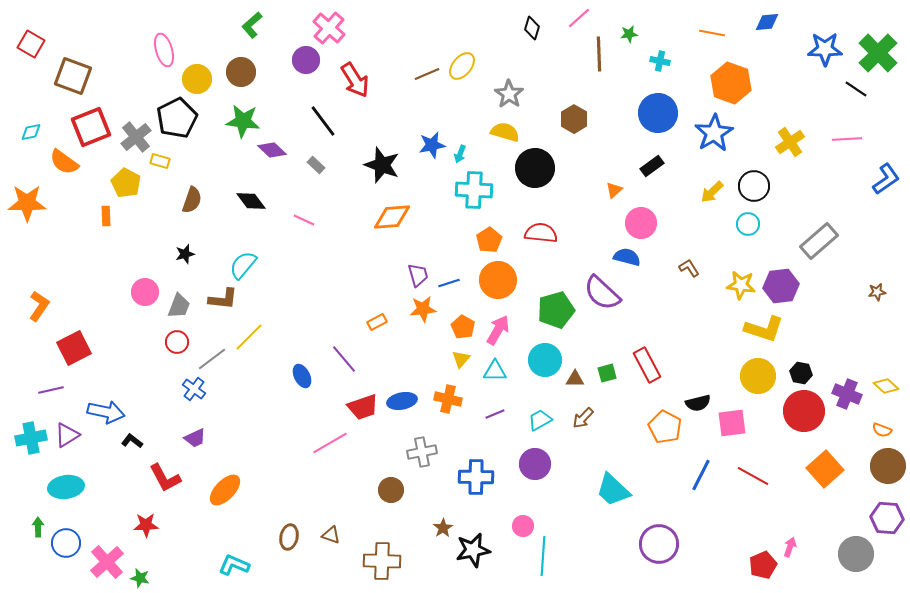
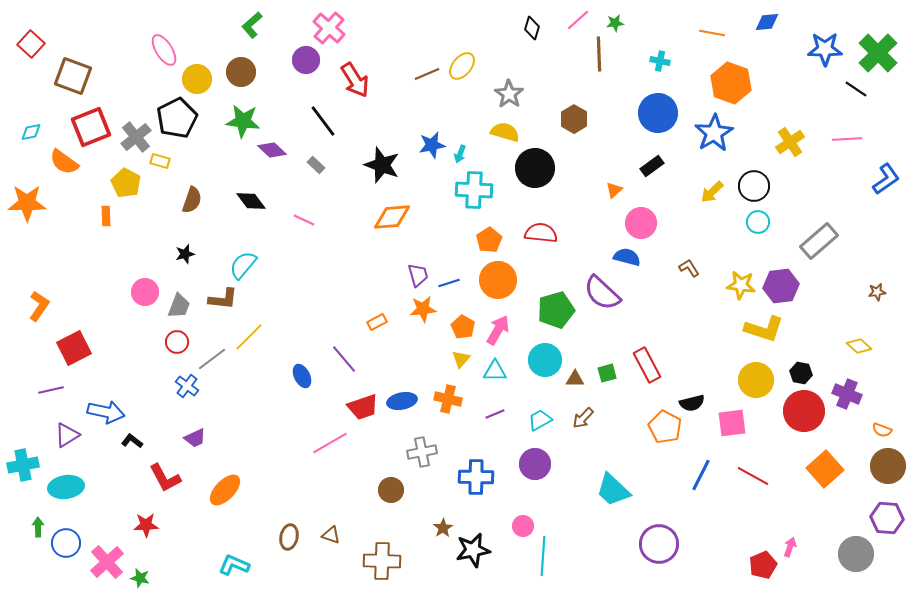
pink line at (579, 18): moved 1 px left, 2 px down
green star at (629, 34): moved 14 px left, 11 px up
red square at (31, 44): rotated 12 degrees clockwise
pink ellipse at (164, 50): rotated 16 degrees counterclockwise
cyan circle at (748, 224): moved 10 px right, 2 px up
yellow circle at (758, 376): moved 2 px left, 4 px down
yellow diamond at (886, 386): moved 27 px left, 40 px up
blue cross at (194, 389): moved 7 px left, 3 px up
black semicircle at (698, 403): moved 6 px left
cyan cross at (31, 438): moved 8 px left, 27 px down
